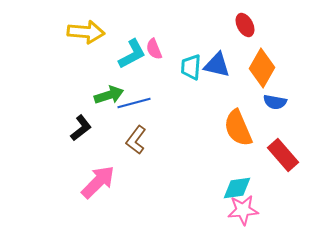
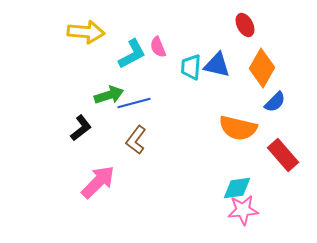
pink semicircle: moved 4 px right, 2 px up
blue semicircle: rotated 55 degrees counterclockwise
orange semicircle: rotated 54 degrees counterclockwise
